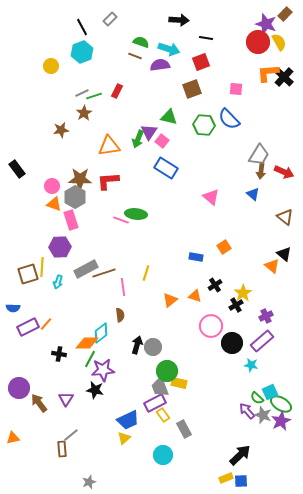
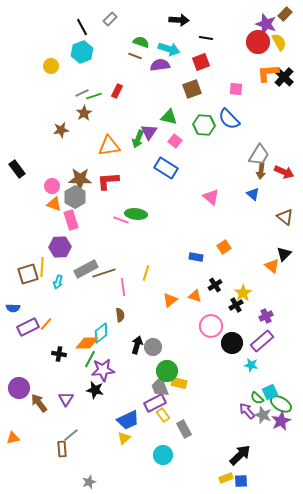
pink square at (162, 141): moved 13 px right
black triangle at (284, 254): rotated 35 degrees clockwise
